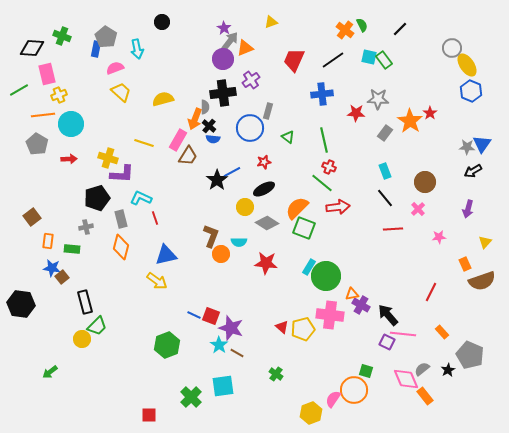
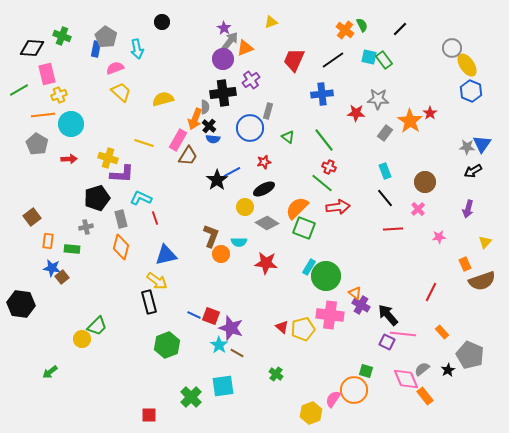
green line at (324, 140): rotated 25 degrees counterclockwise
orange triangle at (352, 294): moved 3 px right, 1 px up; rotated 48 degrees clockwise
black rectangle at (85, 302): moved 64 px right
